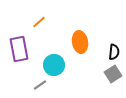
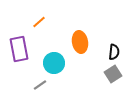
cyan circle: moved 2 px up
